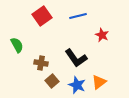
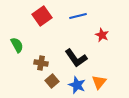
orange triangle: rotated 14 degrees counterclockwise
